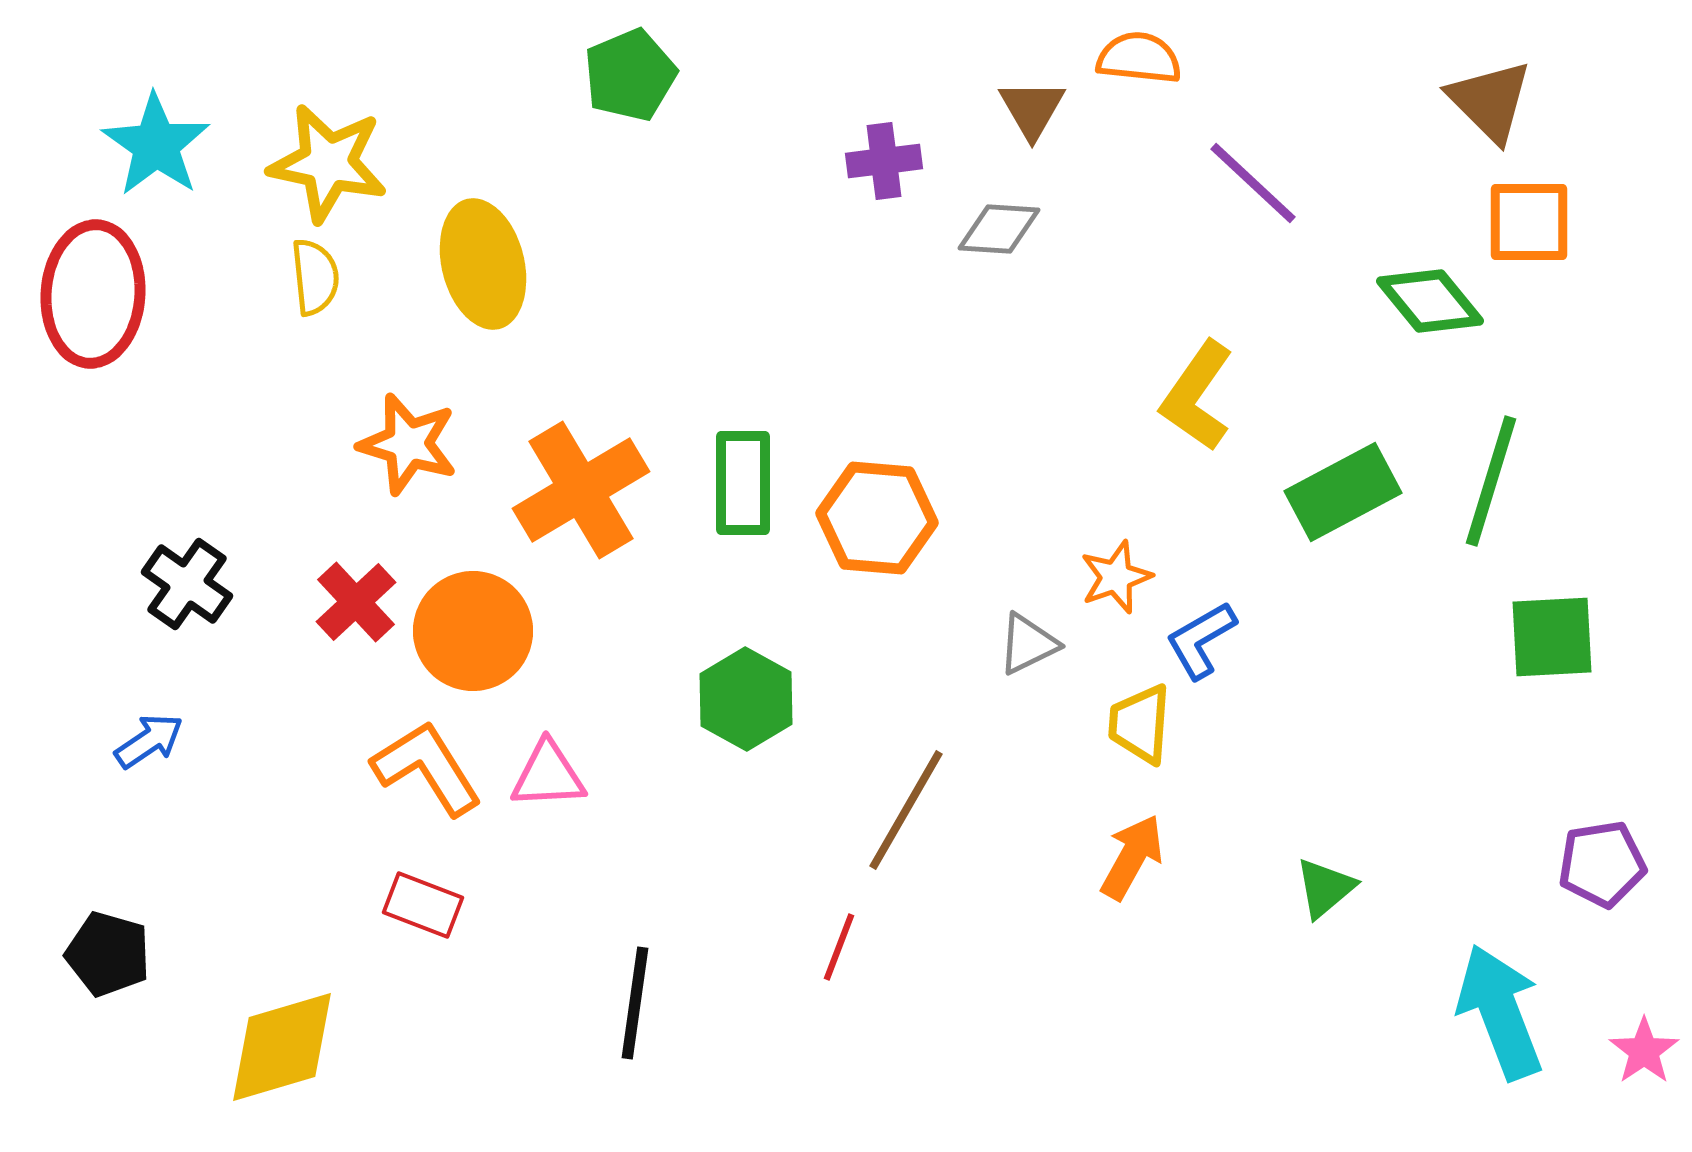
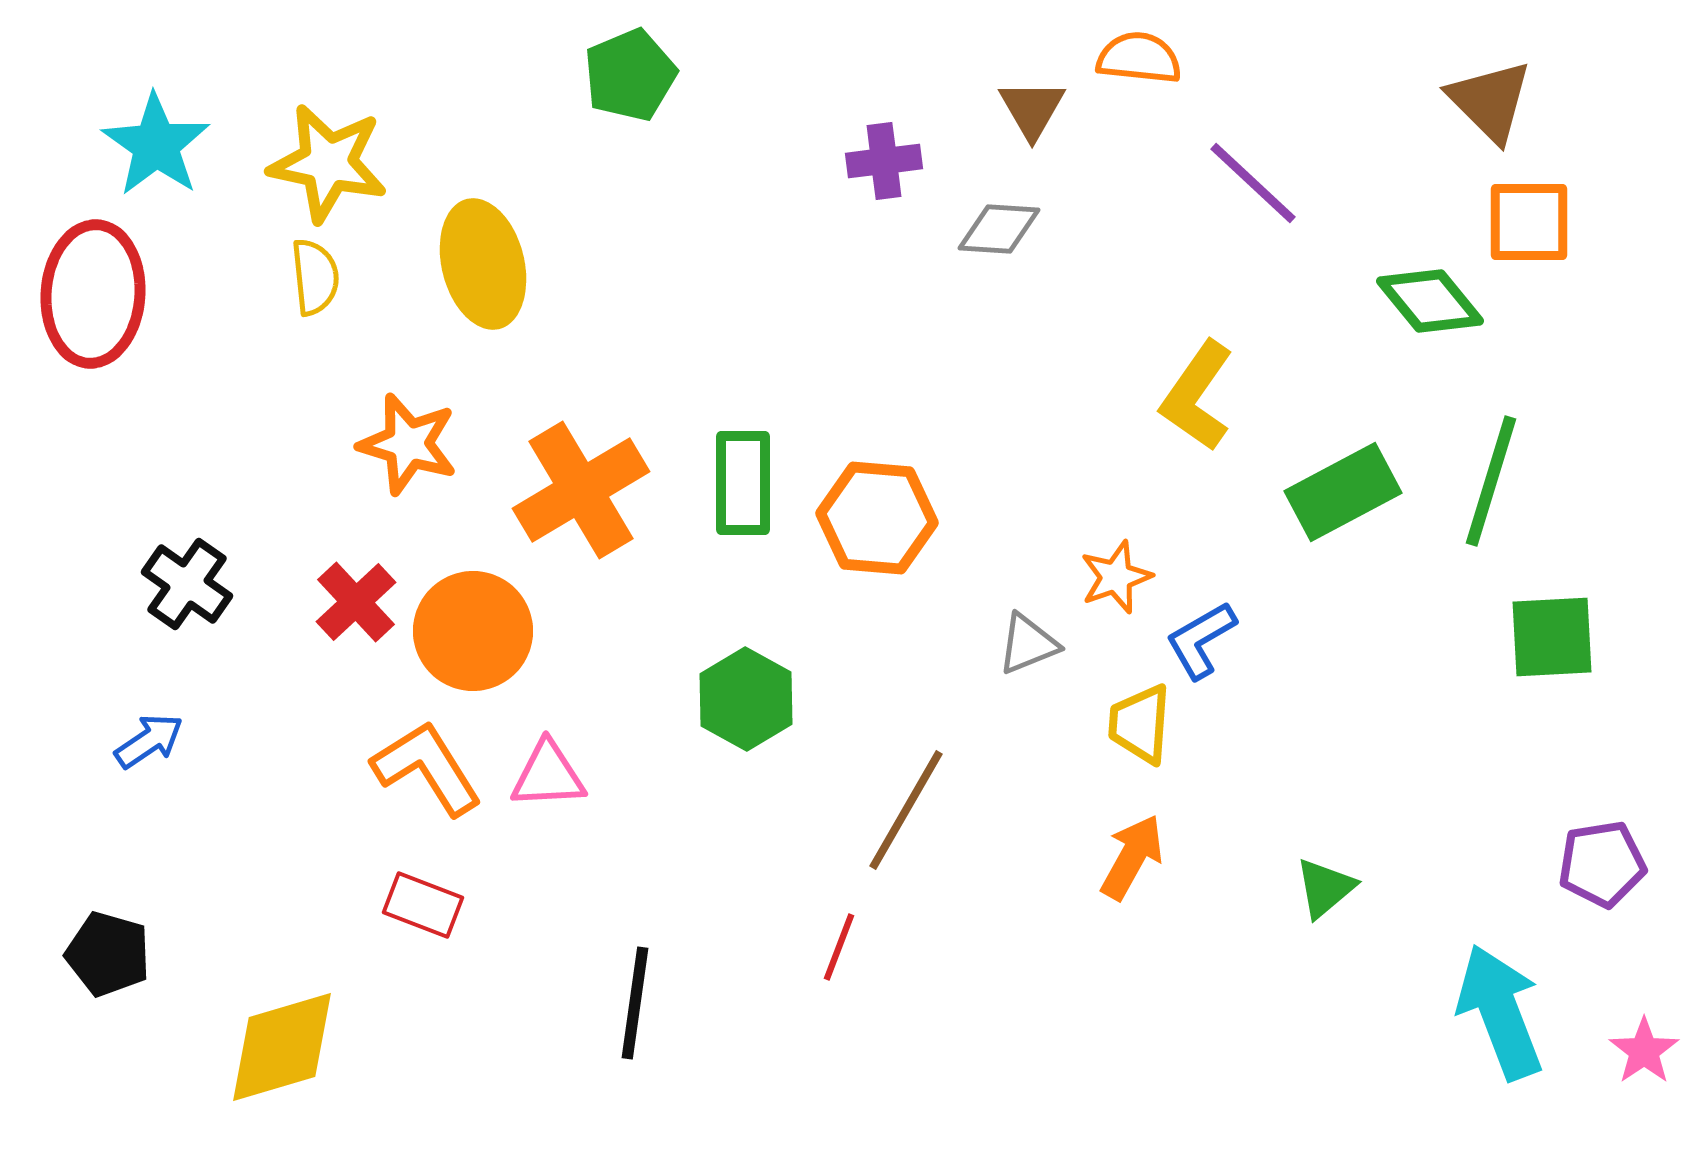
gray triangle at (1028, 644): rotated 4 degrees clockwise
